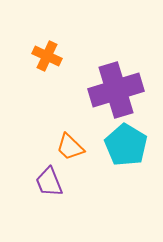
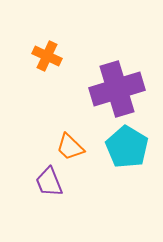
purple cross: moved 1 px right, 1 px up
cyan pentagon: moved 1 px right, 2 px down
